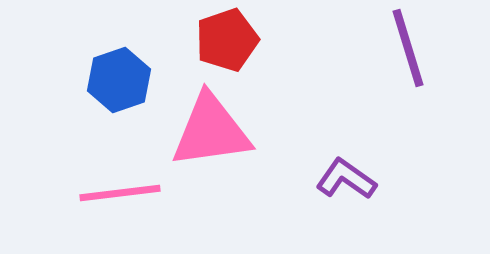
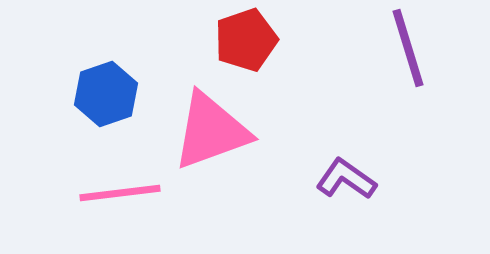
red pentagon: moved 19 px right
blue hexagon: moved 13 px left, 14 px down
pink triangle: rotated 12 degrees counterclockwise
